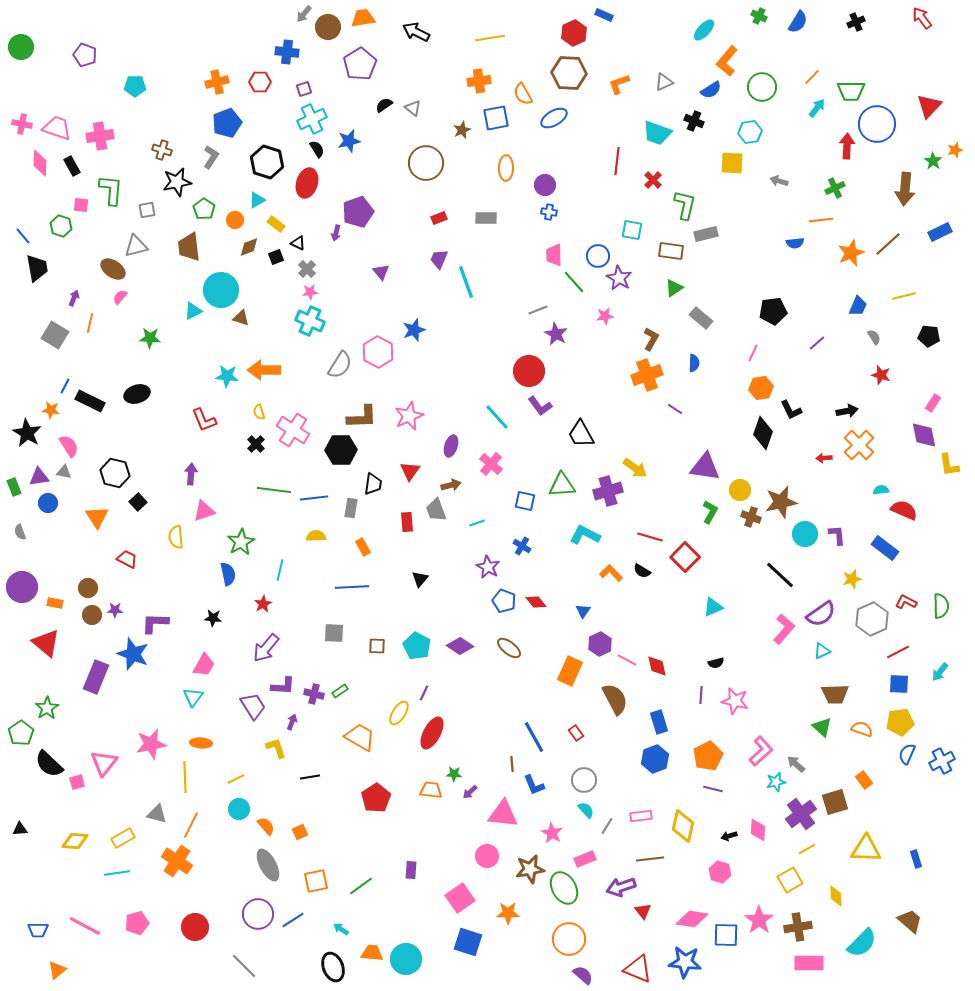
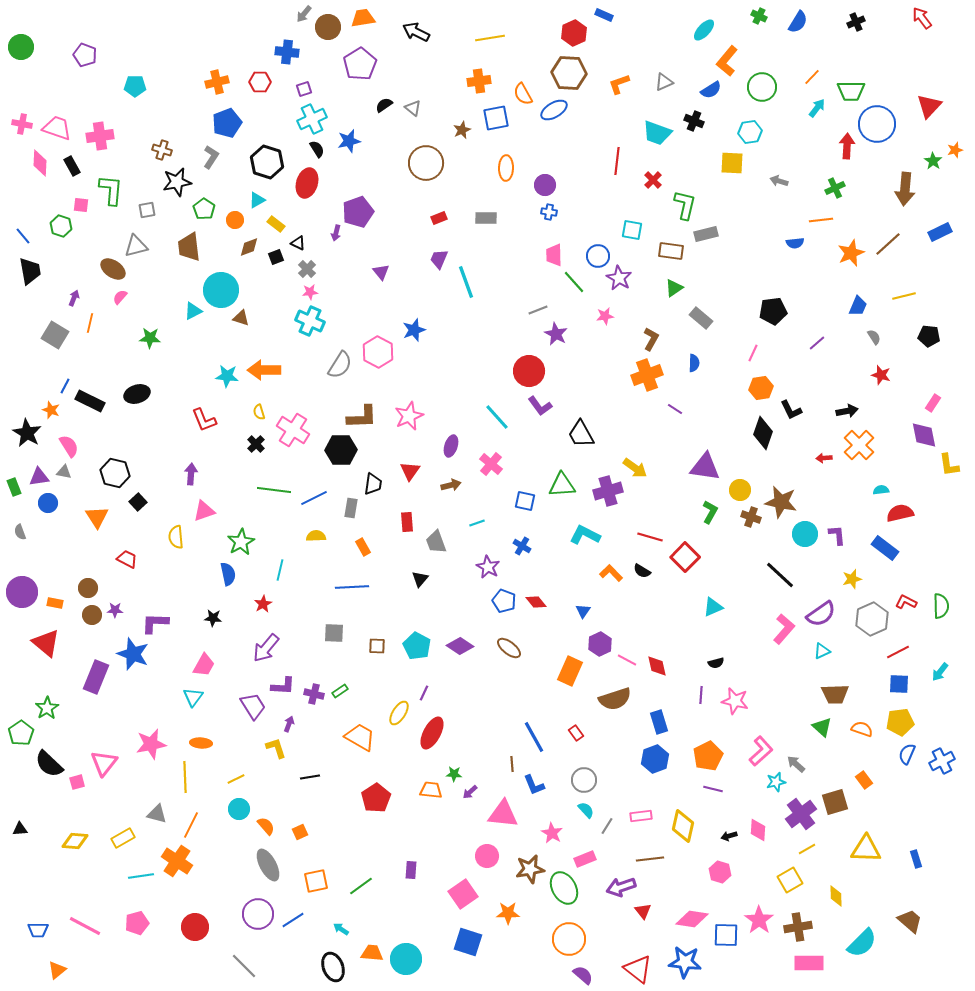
blue ellipse at (554, 118): moved 8 px up
black trapezoid at (37, 268): moved 7 px left, 3 px down
orange star at (51, 410): rotated 12 degrees clockwise
blue line at (314, 498): rotated 20 degrees counterclockwise
brown star at (781, 502): rotated 24 degrees clockwise
gray trapezoid at (436, 510): moved 32 px down
red semicircle at (904, 510): moved 4 px left, 3 px down; rotated 36 degrees counterclockwise
purple circle at (22, 587): moved 5 px down
brown semicircle at (615, 699): rotated 100 degrees clockwise
purple arrow at (292, 722): moved 3 px left, 2 px down
cyan line at (117, 873): moved 24 px right, 3 px down
pink square at (460, 898): moved 3 px right, 4 px up
red triangle at (638, 969): rotated 16 degrees clockwise
